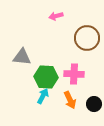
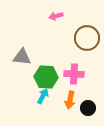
orange arrow: rotated 36 degrees clockwise
black circle: moved 6 px left, 4 px down
